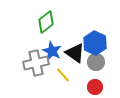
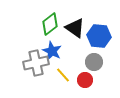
green diamond: moved 4 px right, 2 px down
blue hexagon: moved 4 px right, 7 px up; rotated 20 degrees counterclockwise
black triangle: moved 25 px up
gray circle: moved 2 px left
red circle: moved 10 px left, 7 px up
